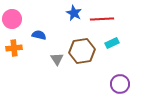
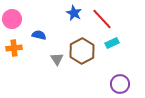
red line: rotated 50 degrees clockwise
brown hexagon: rotated 20 degrees counterclockwise
